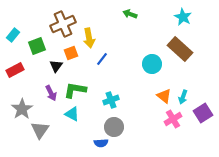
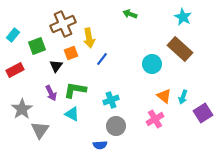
pink cross: moved 18 px left
gray circle: moved 2 px right, 1 px up
blue semicircle: moved 1 px left, 2 px down
